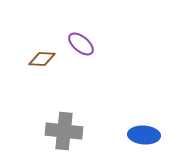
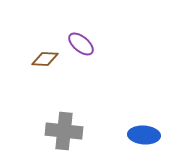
brown diamond: moved 3 px right
